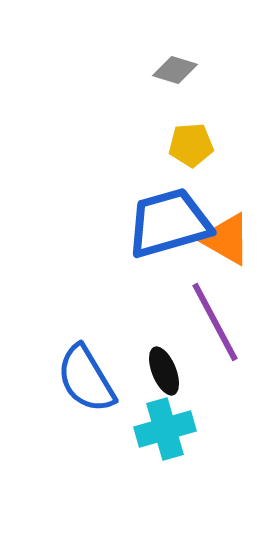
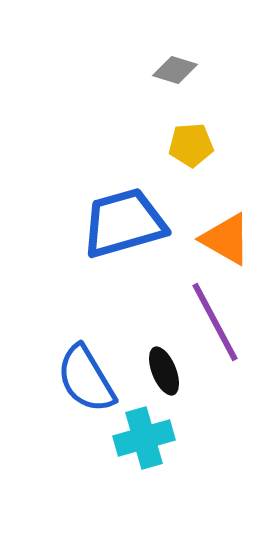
blue trapezoid: moved 45 px left
cyan cross: moved 21 px left, 9 px down
